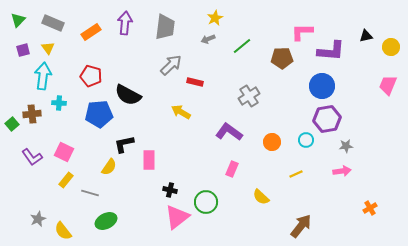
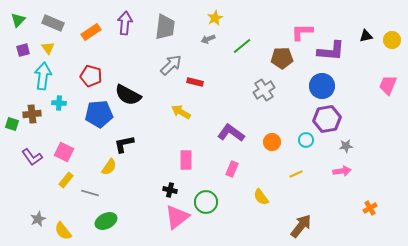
yellow circle at (391, 47): moved 1 px right, 7 px up
gray cross at (249, 96): moved 15 px right, 6 px up
green square at (12, 124): rotated 32 degrees counterclockwise
purple L-shape at (229, 132): moved 2 px right, 1 px down
pink rectangle at (149, 160): moved 37 px right
yellow semicircle at (261, 197): rotated 12 degrees clockwise
